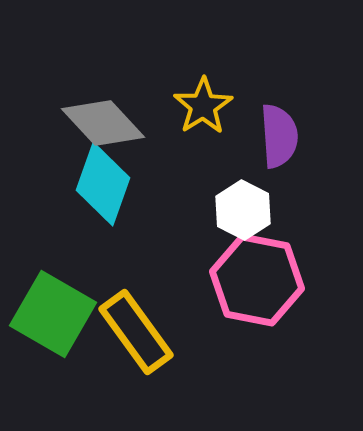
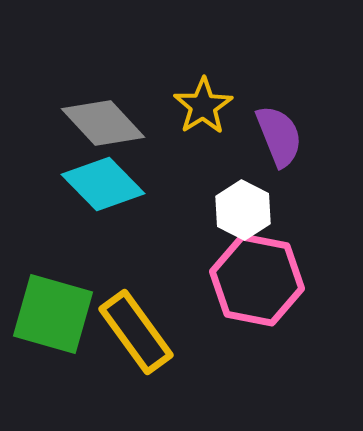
purple semicircle: rotated 18 degrees counterclockwise
cyan diamond: rotated 64 degrees counterclockwise
green square: rotated 14 degrees counterclockwise
